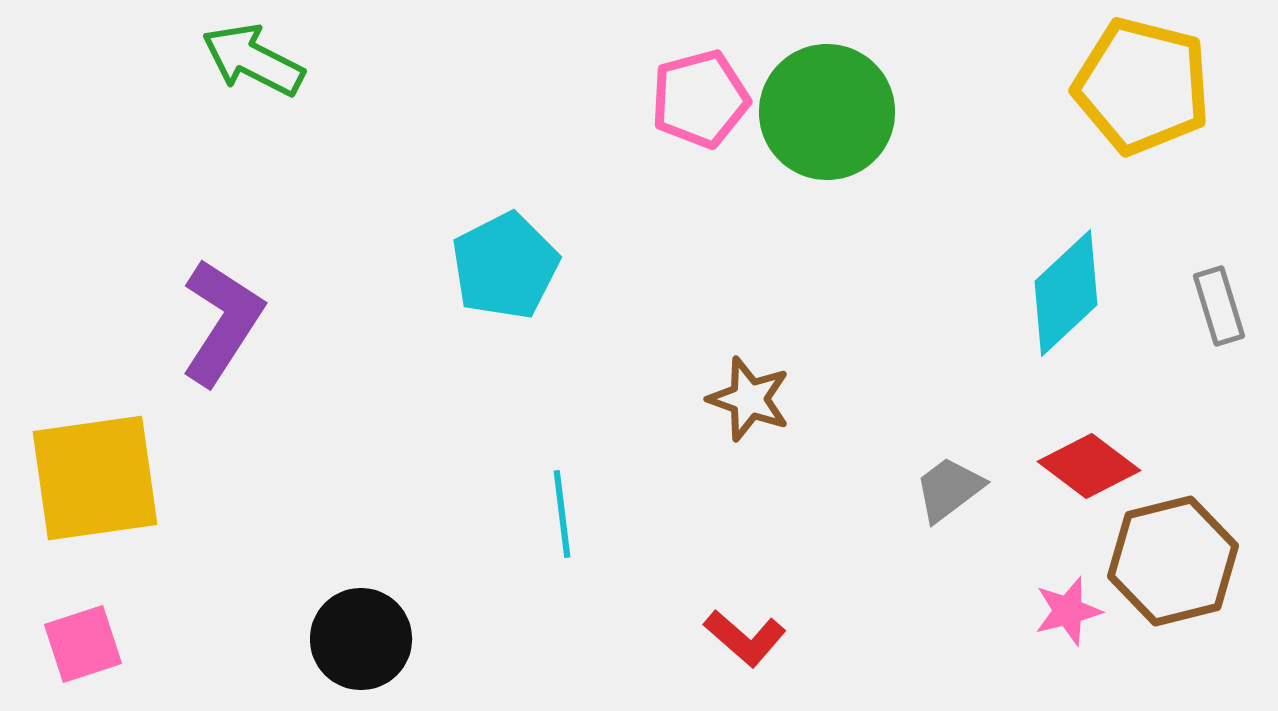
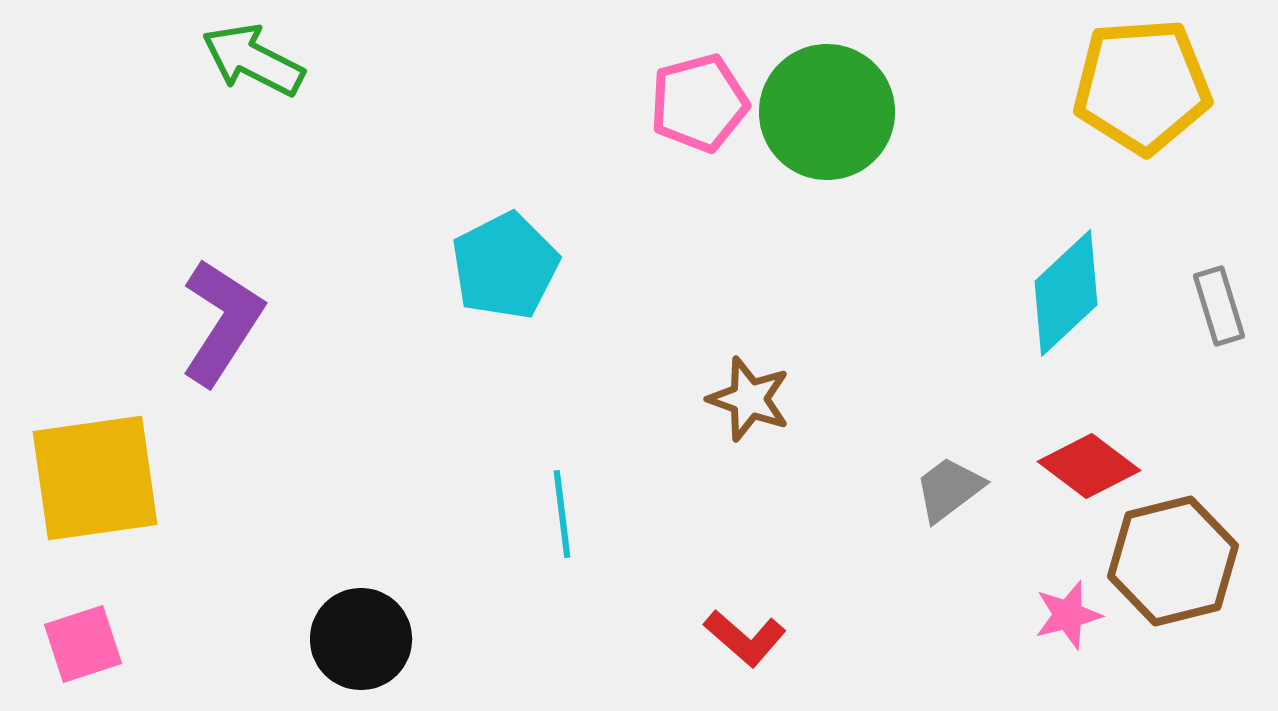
yellow pentagon: rotated 18 degrees counterclockwise
pink pentagon: moved 1 px left, 4 px down
pink star: moved 4 px down
